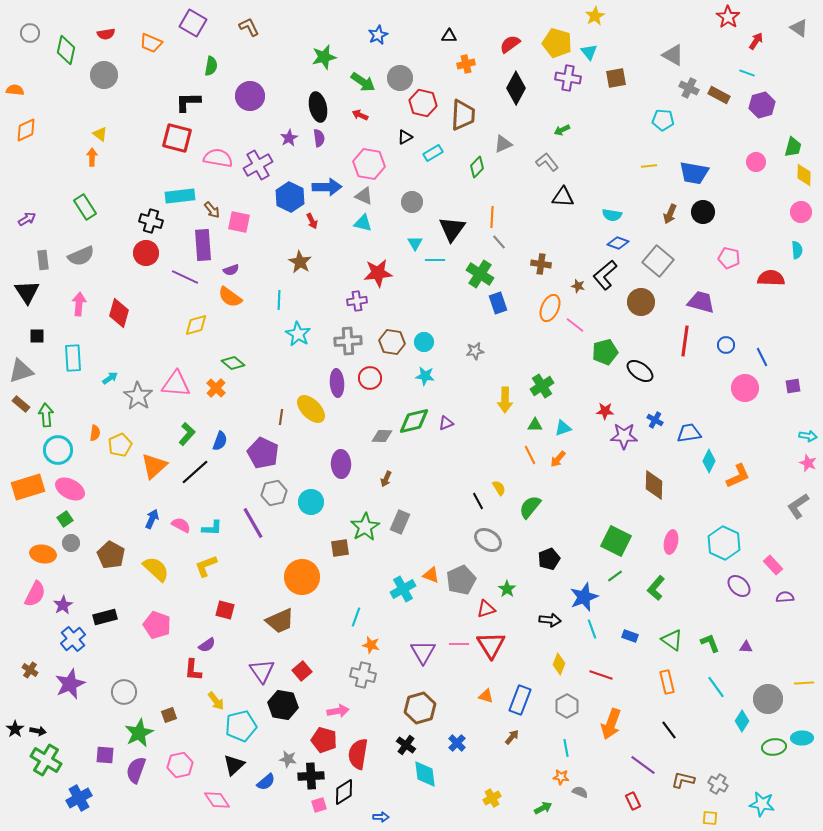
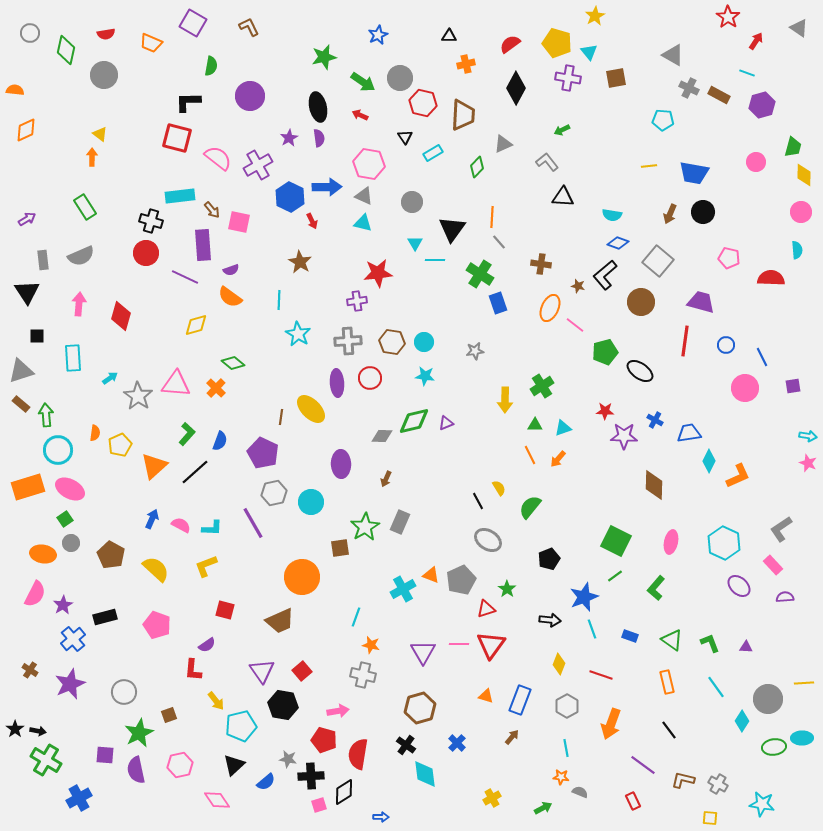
black triangle at (405, 137): rotated 35 degrees counterclockwise
pink semicircle at (218, 158): rotated 28 degrees clockwise
red diamond at (119, 313): moved 2 px right, 3 px down
gray L-shape at (798, 506): moved 17 px left, 23 px down
red triangle at (491, 645): rotated 8 degrees clockwise
purple semicircle at (136, 770): rotated 32 degrees counterclockwise
